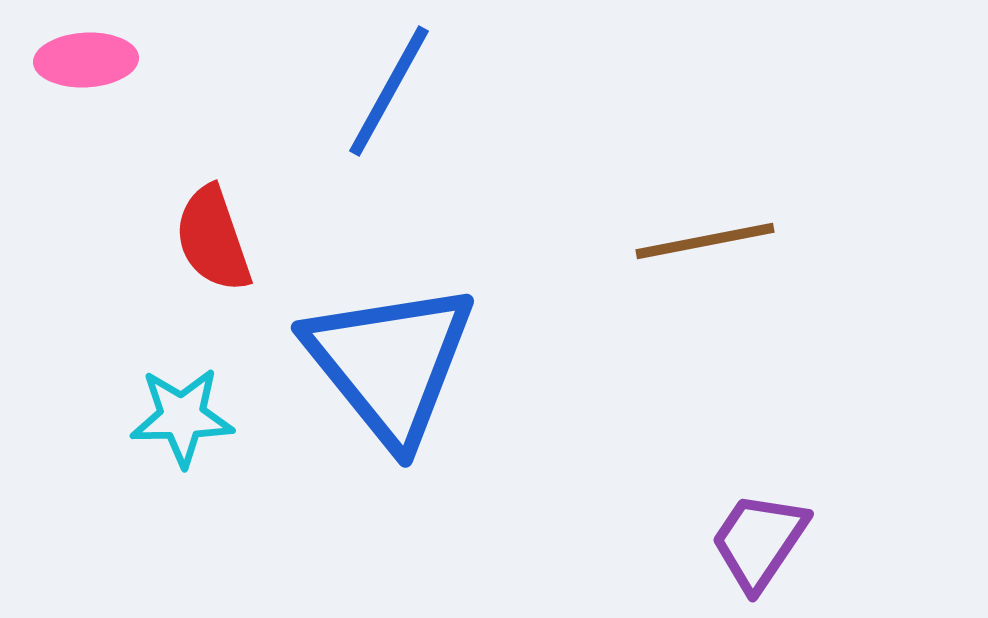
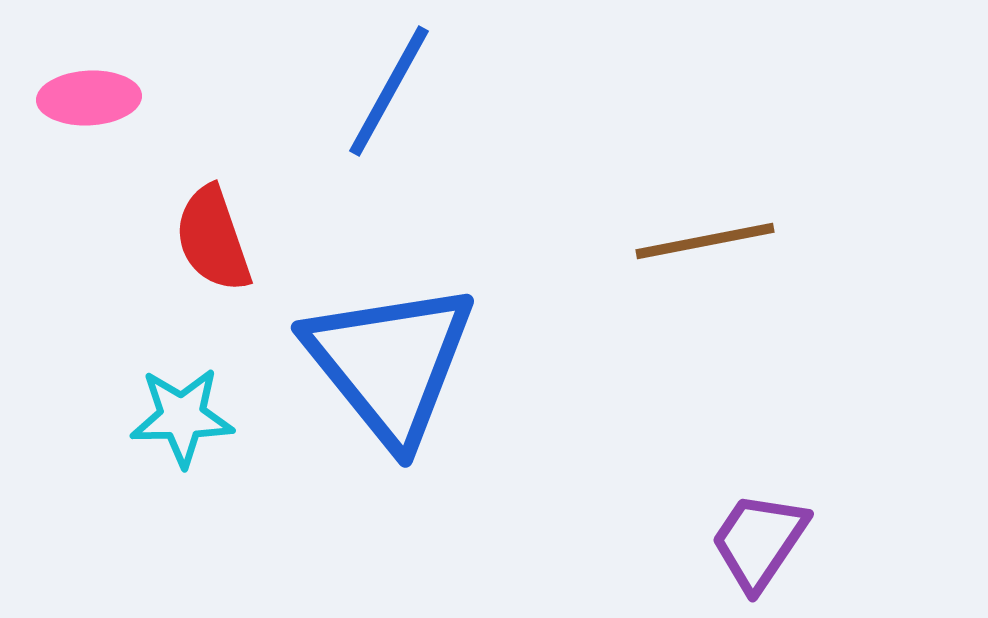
pink ellipse: moved 3 px right, 38 px down
